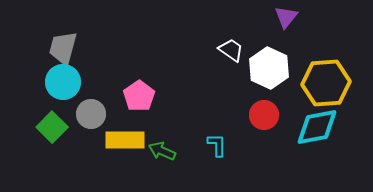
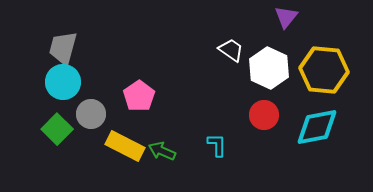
yellow hexagon: moved 2 px left, 13 px up; rotated 9 degrees clockwise
green square: moved 5 px right, 2 px down
yellow rectangle: moved 6 px down; rotated 27 degrees clockwise
